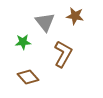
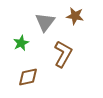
gray triangle: rotated 15 degrees clockwise
green star: moved 2 px left, 1 px down; rotated 21 degrees counterclockwise
brown diamond: rotated 60 degrees counterclockwise
